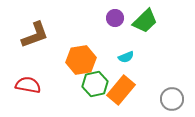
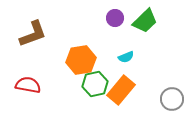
brown L-shape: moved 2 px left, 1 px up
